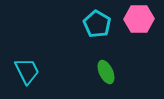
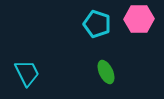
cyan pentagon: rotated 12 degrees counterclockwise
cyan trapezoid: moved 2 px down
